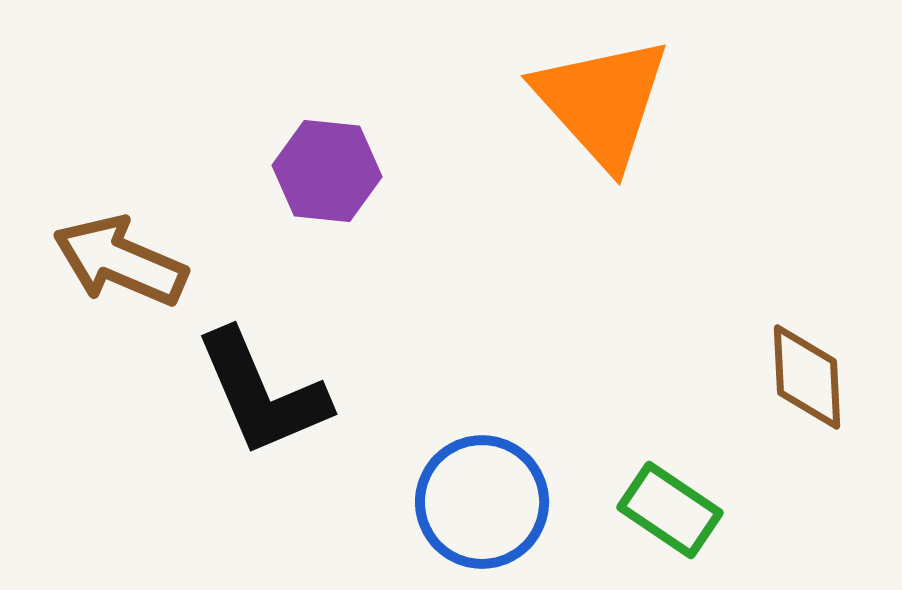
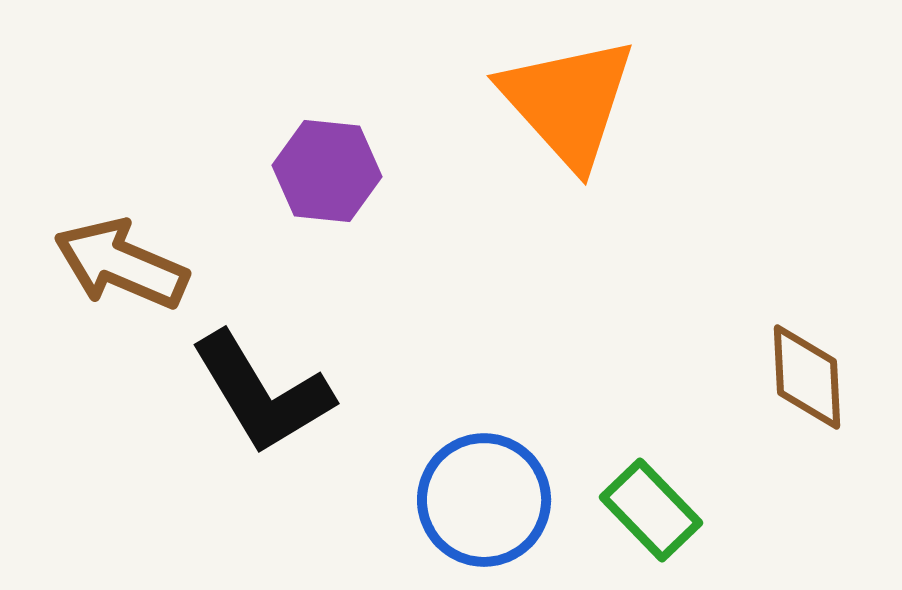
orange triangle: moved 34 px left
brown arrow: moved 1 px right, 3 px down
black L-shape: rotated 8 degrees counterclockwise
blue circle: moved 2 px right, 2 px up
green rectangle: moved 19 px left; rotated 12 degrees clockwise
